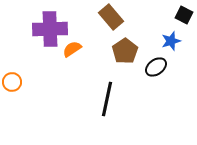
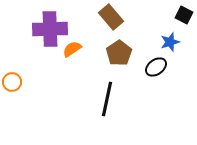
blue star: moved 1 px left, 1 px down
brown pentagon: moved 6 px left, 2 px down
